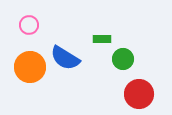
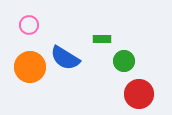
green circle: moved 1 px right, 2 px down
